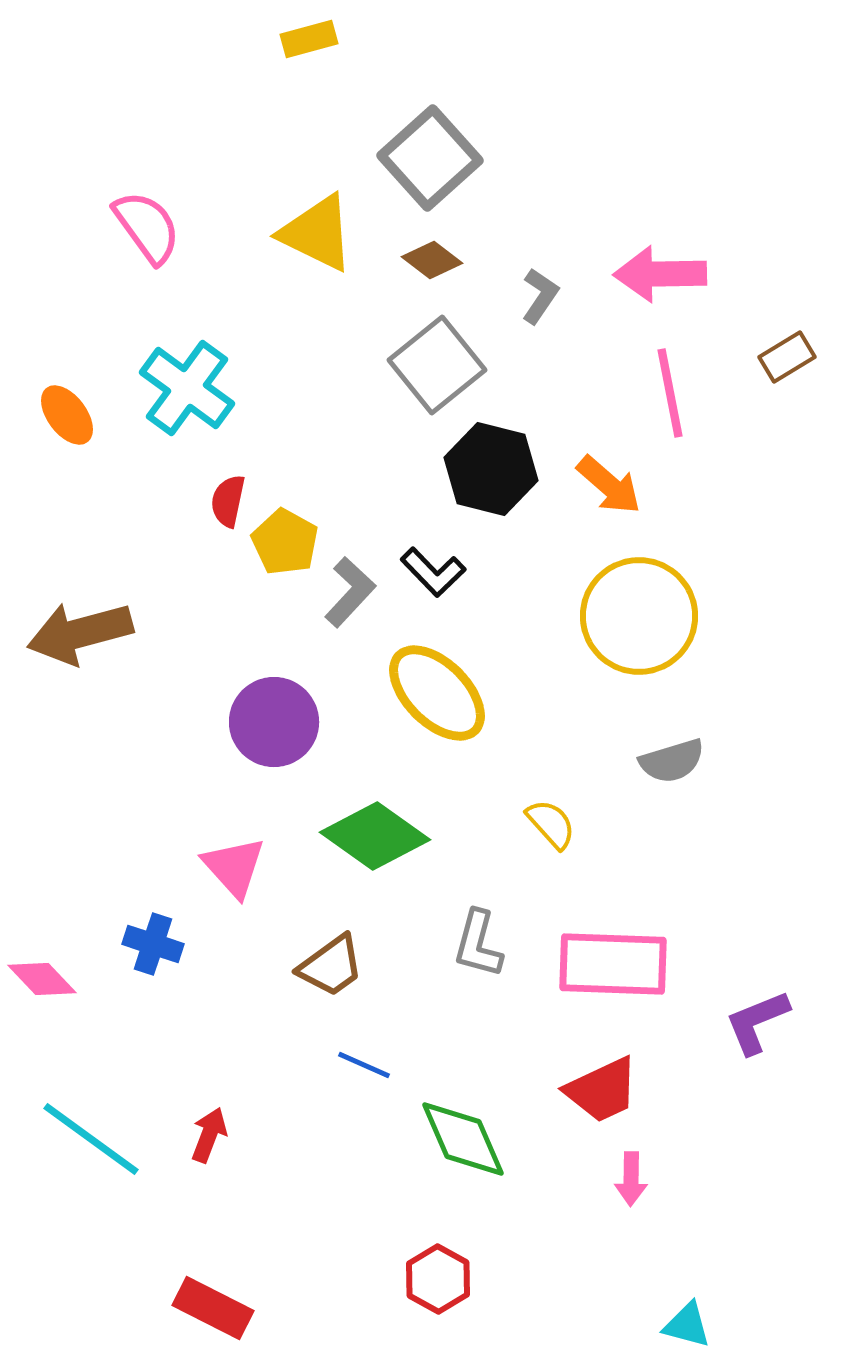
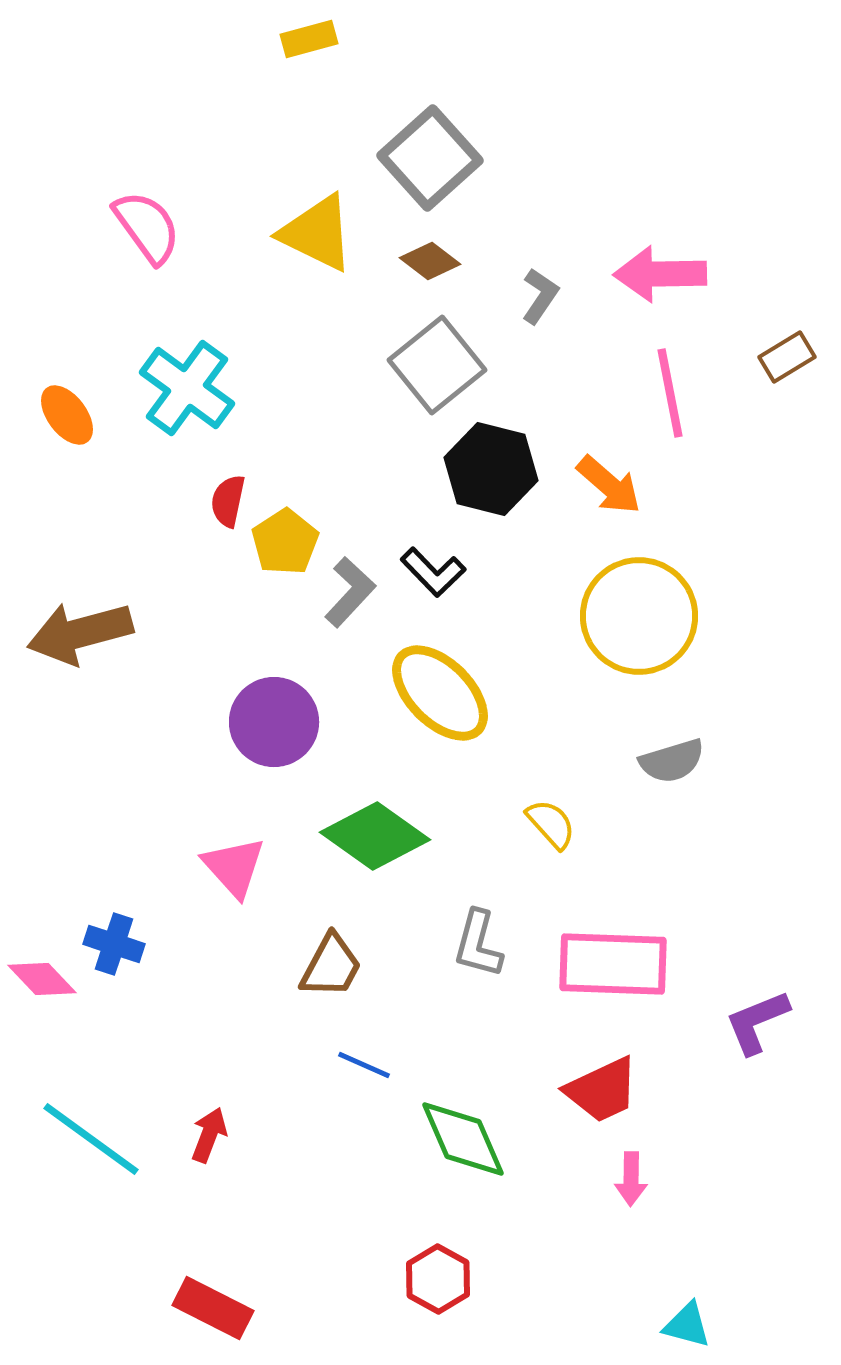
brown diamond at (432, 260): moved 2 px left, 1 px down
yellow pentagon at (285, 542): rotated 10 degrees clockwise
yellow ellipse at (437, 693): moved 3 px right
blue cross at (153, 944): moved 39 px left
brown trapezoid at (331, 966): rotated 26 degrees counterclockwise
